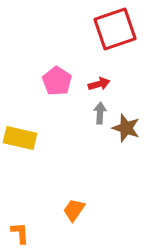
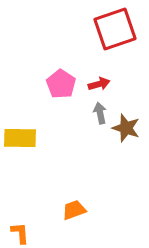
pink pentagon: moved 4 px right, 3 px down
gray arrow: rotated 15 degrees counterclockwise
yellow rectangle: rotated 12 degrees counterclockwise
orange trapezoid: rotated 35 degrees clockwise
